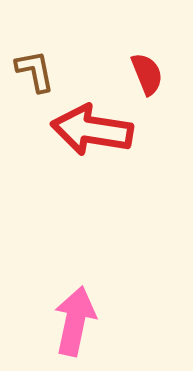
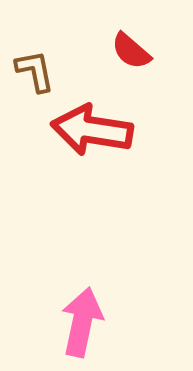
red semicircle: moved 16 px left, 23 px up; rotated 153 degrees clockwise
pink arrow: moved 7 px right, 1 px down
